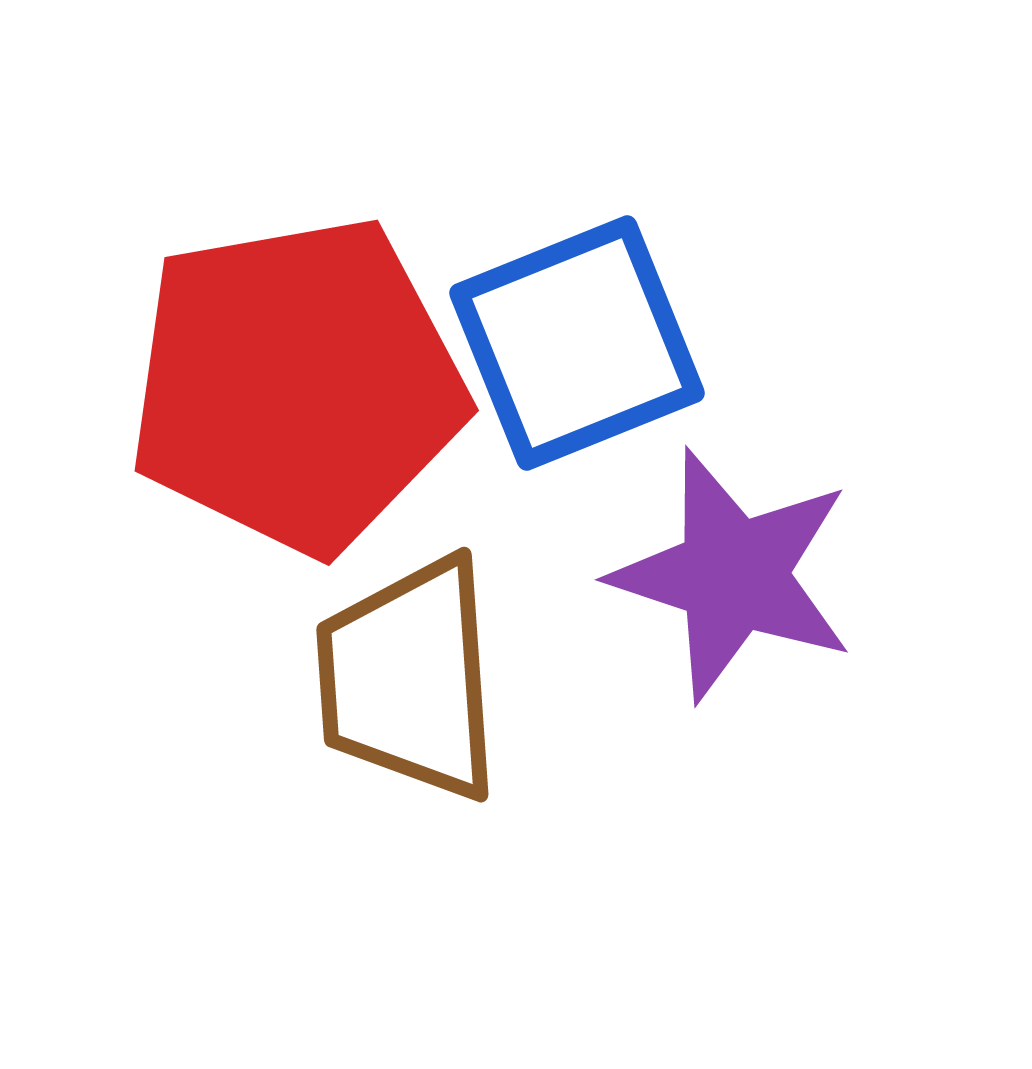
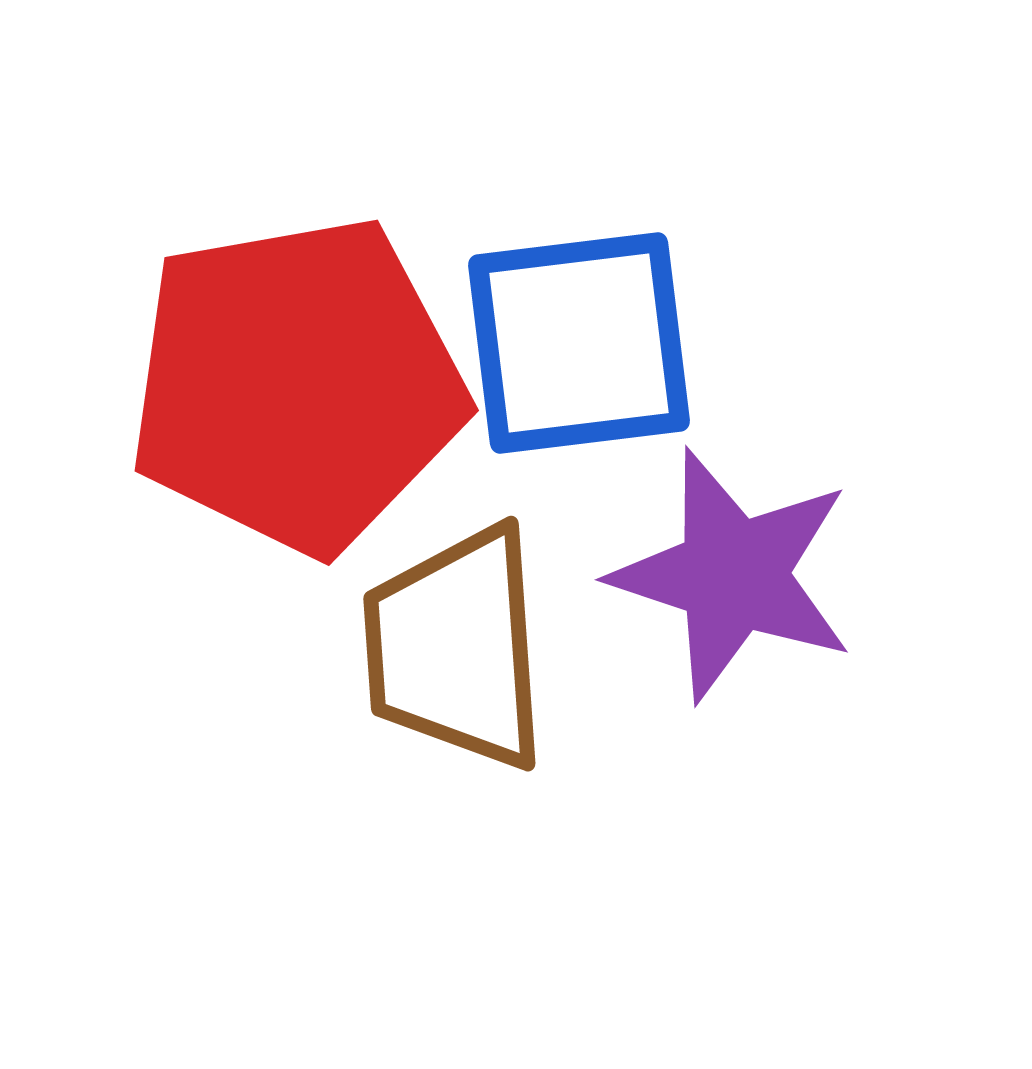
blue square: moved 2 px right; rotated 15 degrees clockwise
brown trapezoid: moved 47 px right, 31 px up
